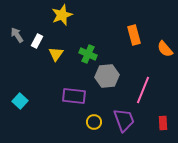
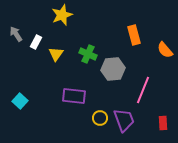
gray arrow: moved 1 px left, 1 px up
white rectangle: moved 1 px left, 1 px down
orange semicircle: moved 1 px down
gray hexagon: moved 6 px right, 7 px up
yellow circle: moved 6 px right, 4 px up
